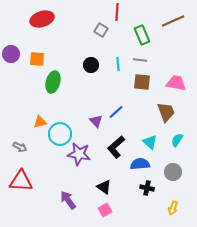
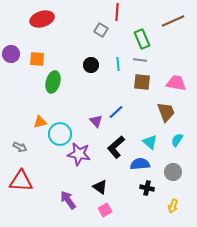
green rectangle: moved 4 px down
black triangle: moved 4 px left
yellow arrow: moved 2 px up
